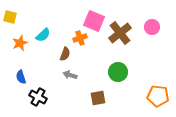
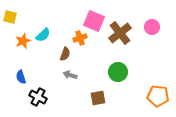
orange star: moved 3 px right, 2 px up
